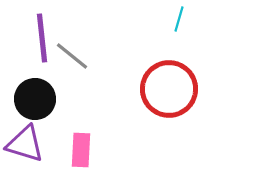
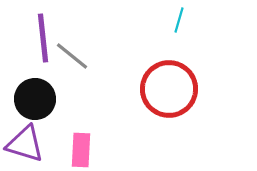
cyan line: moved 1 px down
purple line: moved 1 px right
